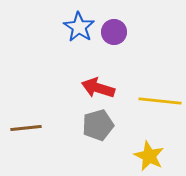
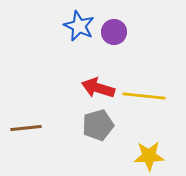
blue star: moved 1 px up; rotated 8 degrees counterclockwise
yellow line: moved 16 px left, 5 px up
yellow star: rotated 28 degrees counterclockwise
